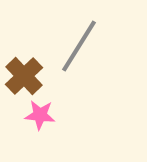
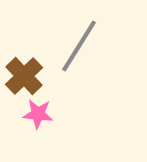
pink star: moved 2 px left, 1 px up
